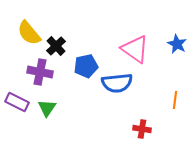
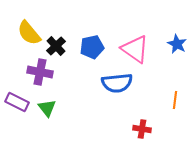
blue pentagon: moved 6 px right, 19 px up
green triangle: rotated 12 degrees counterclockwise
